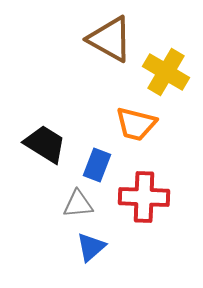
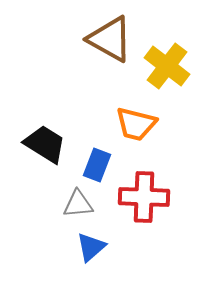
yellow cross: moved 1 px right, 6 px up; rotated 6 degrees clockwise
